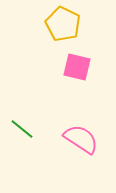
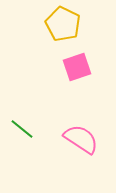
pink square: rotated 32 degrees counterclockwise
